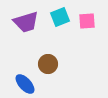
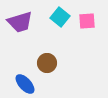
cyan square: rotated 30 degrees counterclockwise
purple trapezoid: moved 6 px left
brown circle: moved 1 px left, 1 px up
